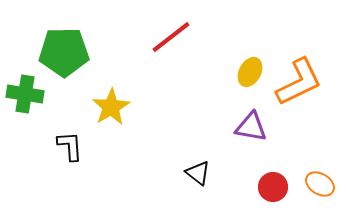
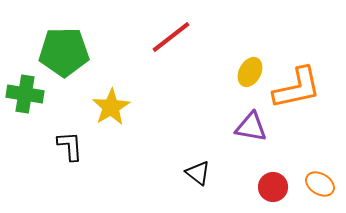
orange L-shape: moved 2 px left, 6 px down; rotated 14 degrees clockwise
